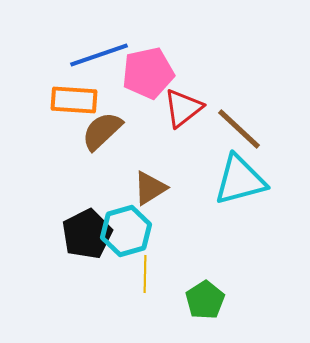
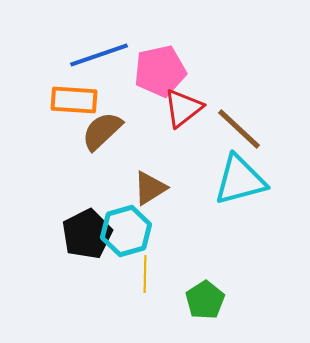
pink pentagon: moved 12 px right, 2 px up
